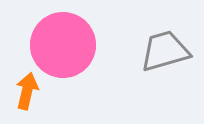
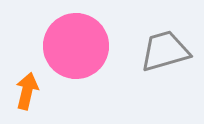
pink circle: moved 13 px right, 1 px down
